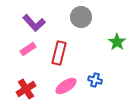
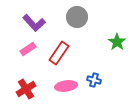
gray circle: moved 4 px left
red rectangle: rotated 20 degrees clockwise
blue cross: moved 1 px left
pink ellipse: rotated 25 degrees clockwise
